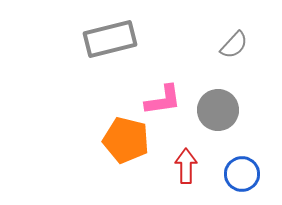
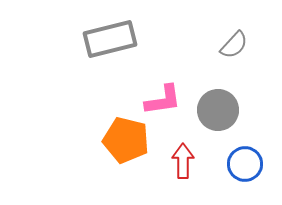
red arrow: moved 3 px left, 5 px up
blue circle: moved 3 px right, 10 px up
